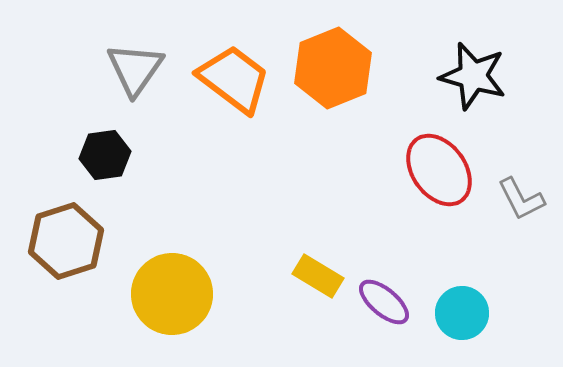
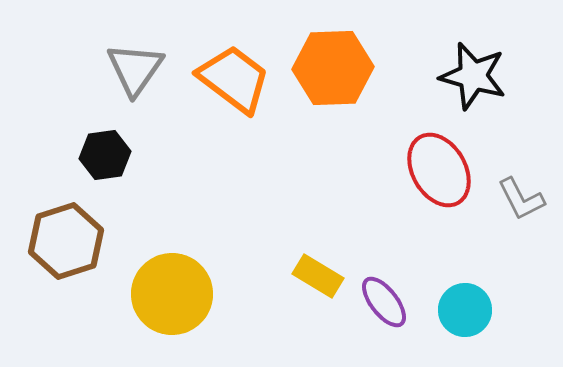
orange hexagon: rotated 20 degrees clockwise
red ellipse: rotated 6 degrees clockwise
purple ellipse: rotated 12 degrees clockwise
cyan circle: moved 3 px right, 3 px up
